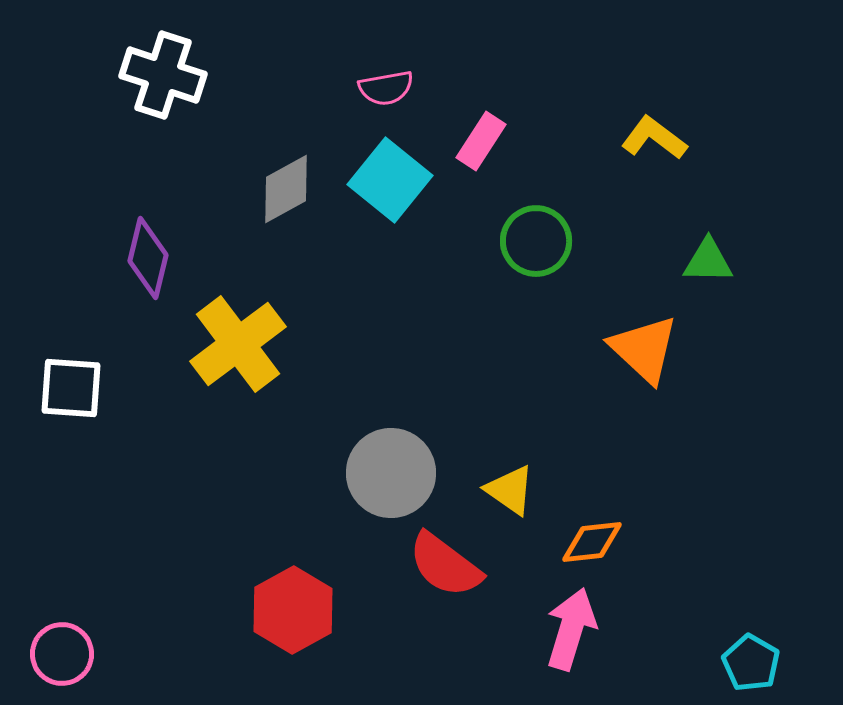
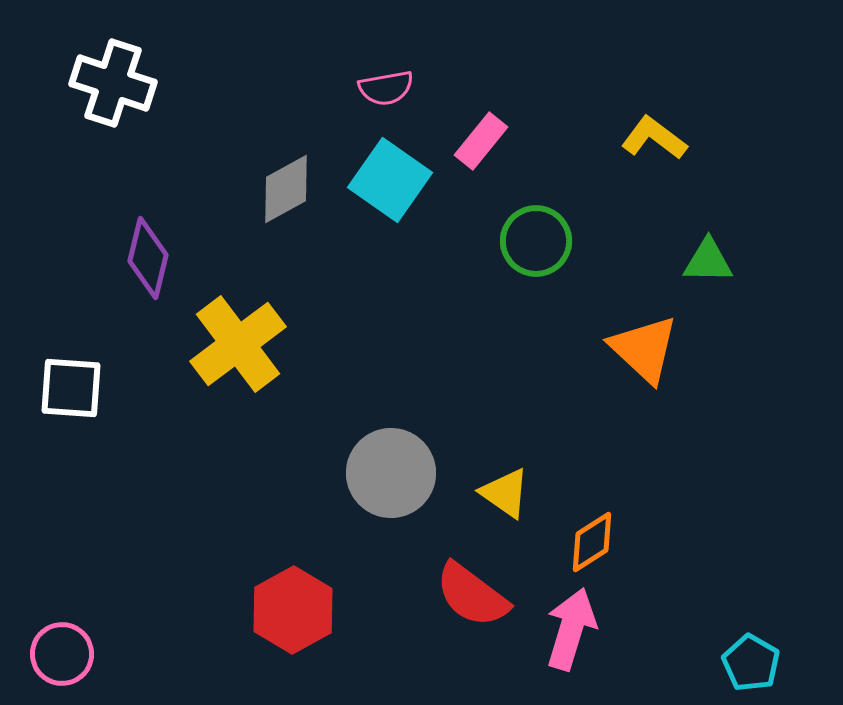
white cross: moved 50 px left, 8 px down
pink rectangle: rotated 6 degrees clockwise
cyan square: rotated 4 degrees counterclockwise
yellow triangle: moved 5 px left, 3 px down
orange diamond: rotated 26 degrees counterclockwise
red semicircle: moved 27 px right, 30 px down
